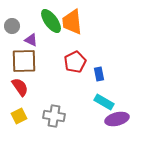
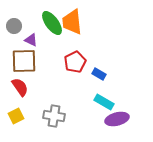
green ellipse: moved 1 px right, 2 px down
gray circle: moved 2 px right
blue rectangle: rotated 48 degrees counterclockwise
yellow square: moved 3 px left
